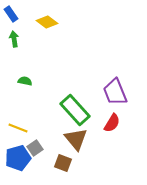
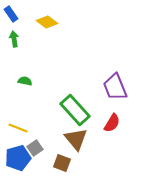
purple trapezoid: moved 5 px up
brown square: moved 1 px left
